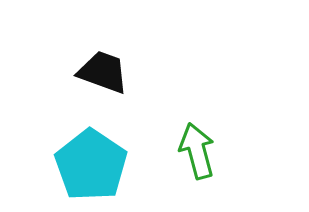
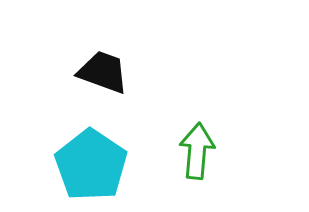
green arrow: rotated 20 degrees clockwise
